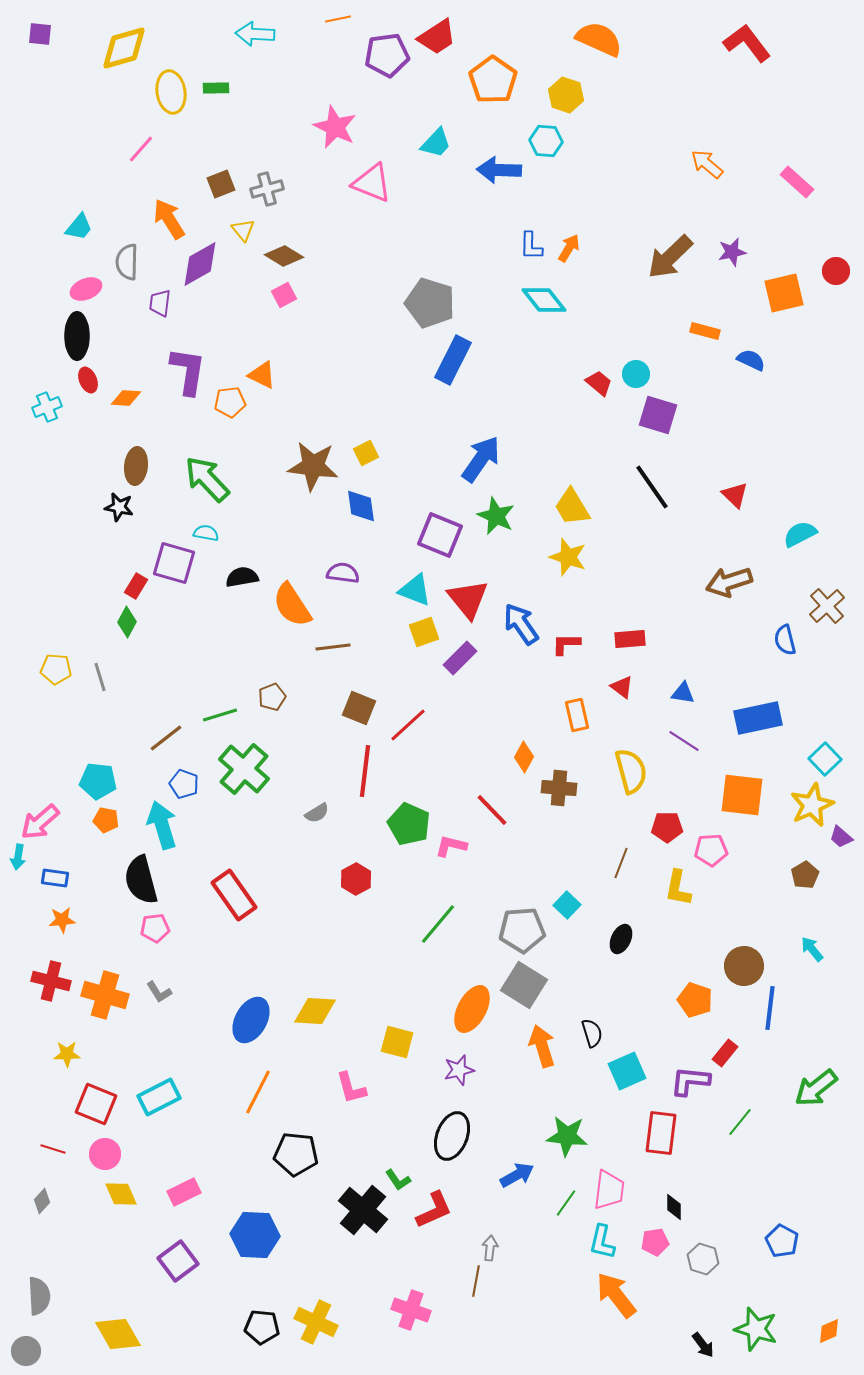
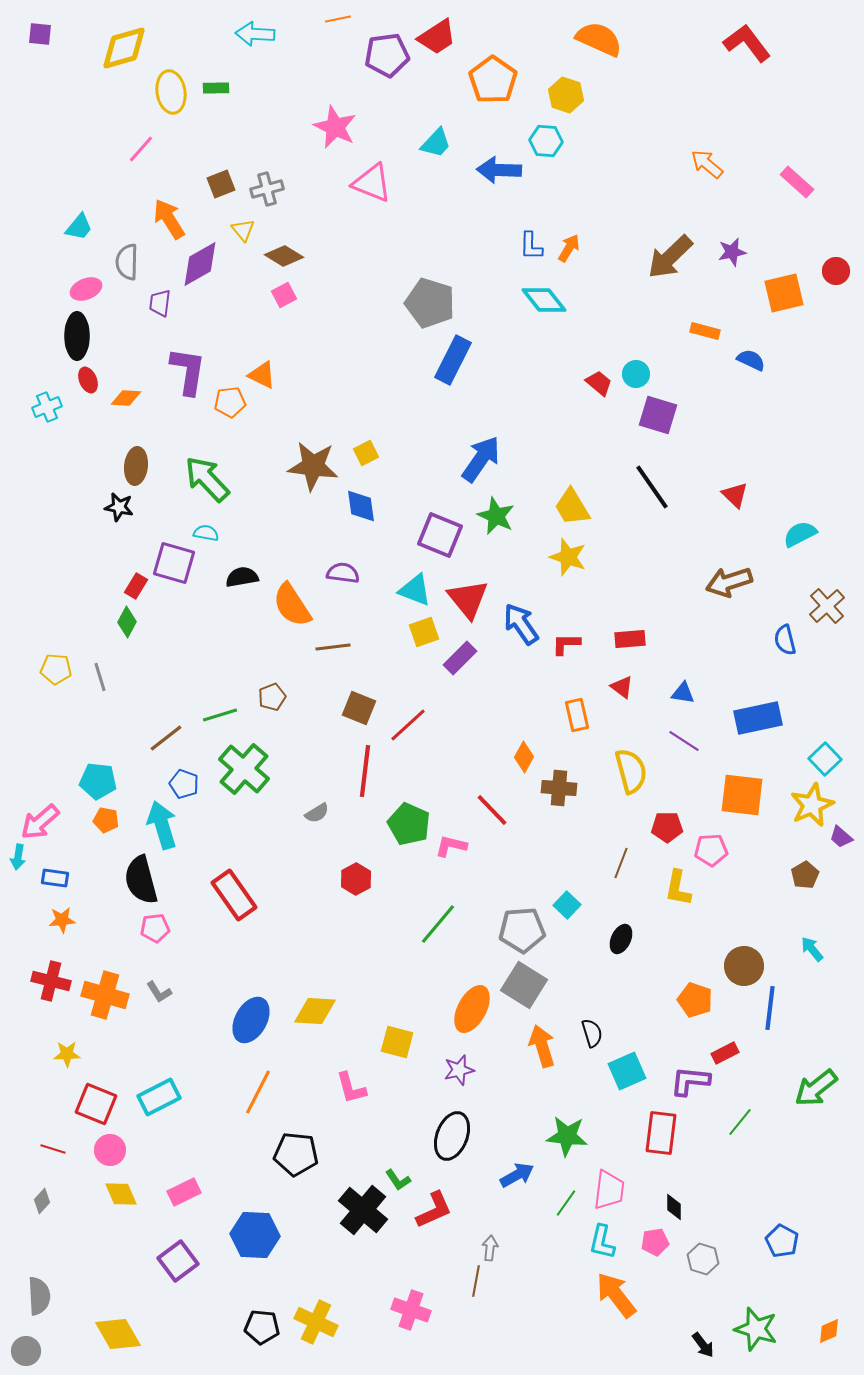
red rectangle at (725, 1053): rotated 24 degrees clockwise
pink circle at (105, 1154): moved 5 px right, 4 px up
